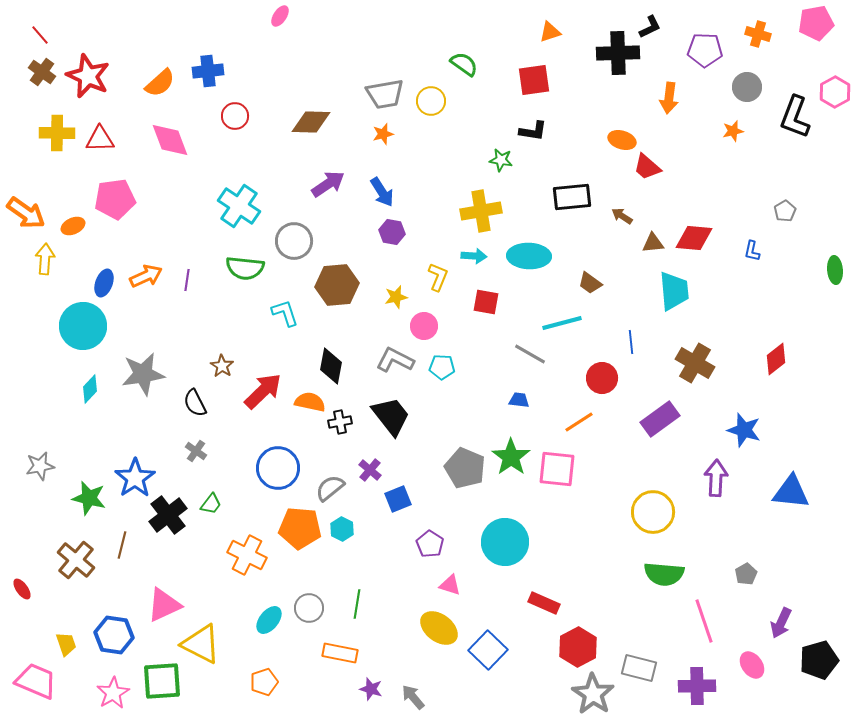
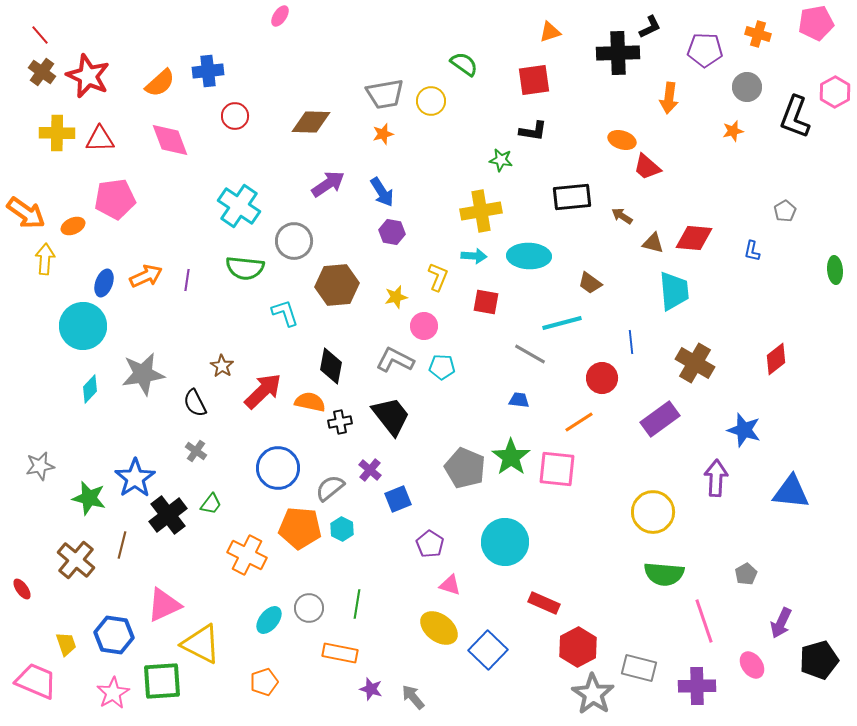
brown triangle at (653, 243): rotated 20 degrees clockwise
